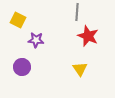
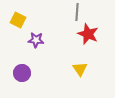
red star: moved 2 px up
purple circle: moved 6 px down
